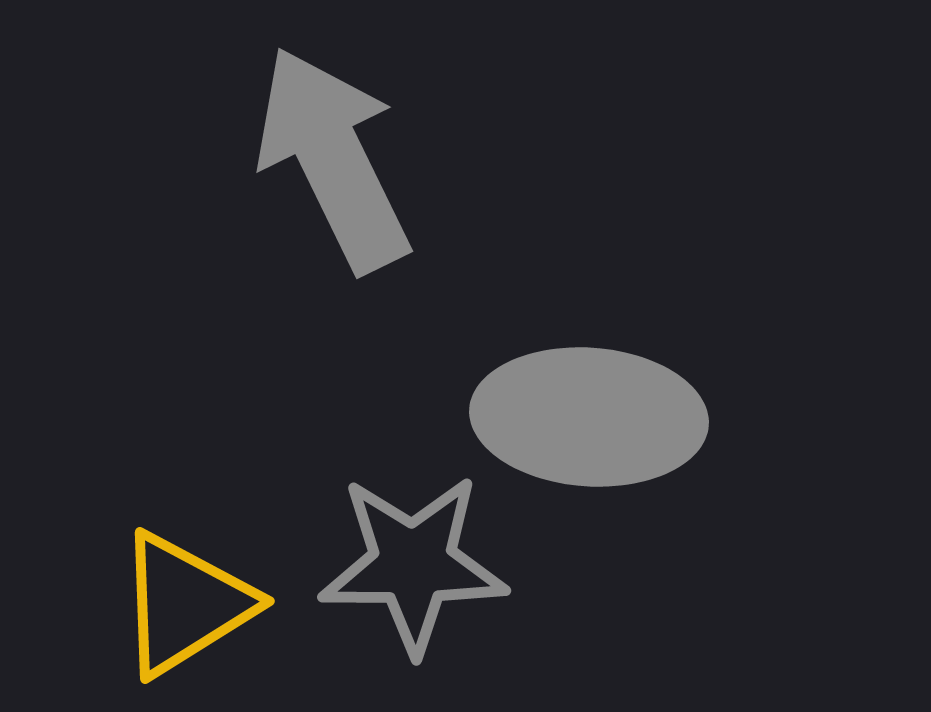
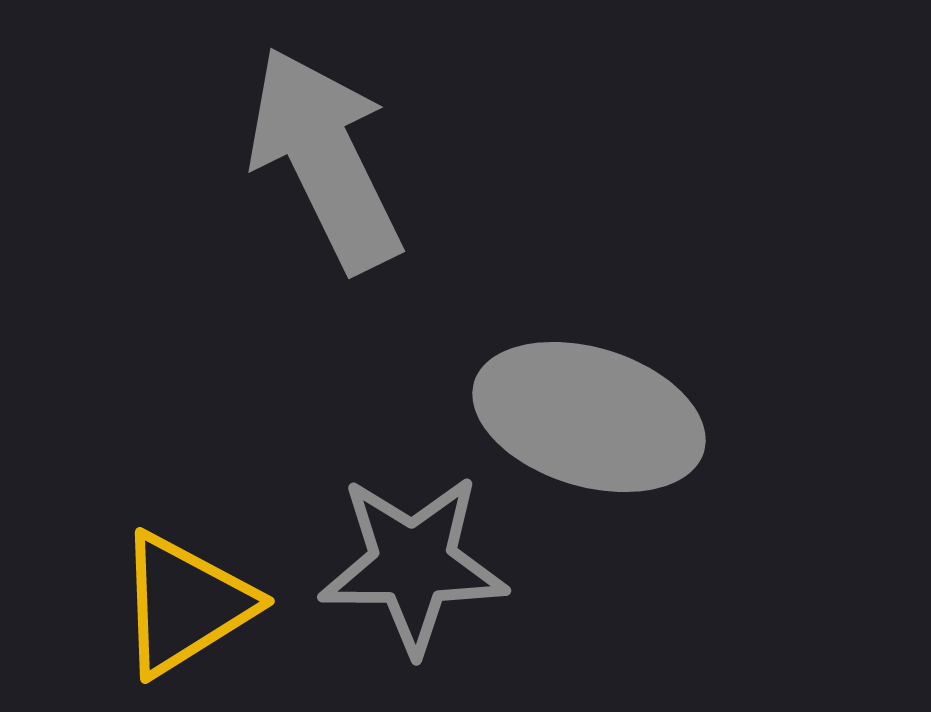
gray arrow: moved 8 px left
gray ellipse: rotated 13 degrees clockwise
